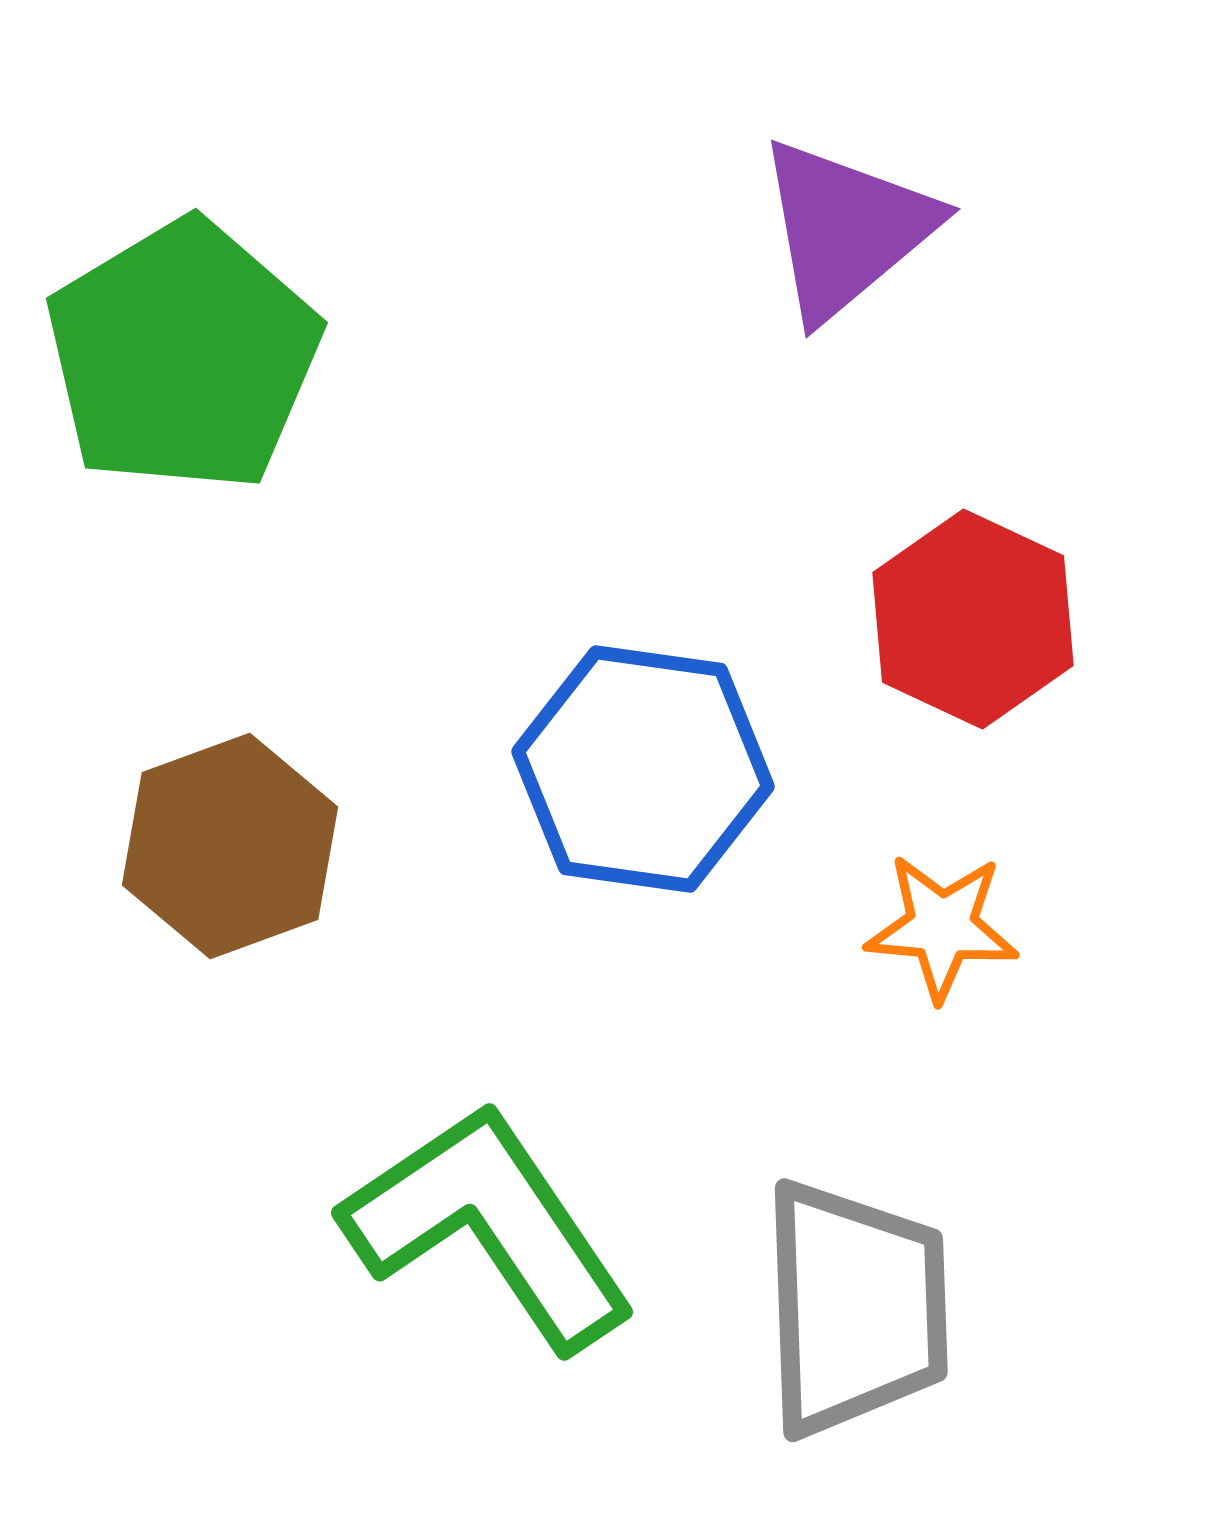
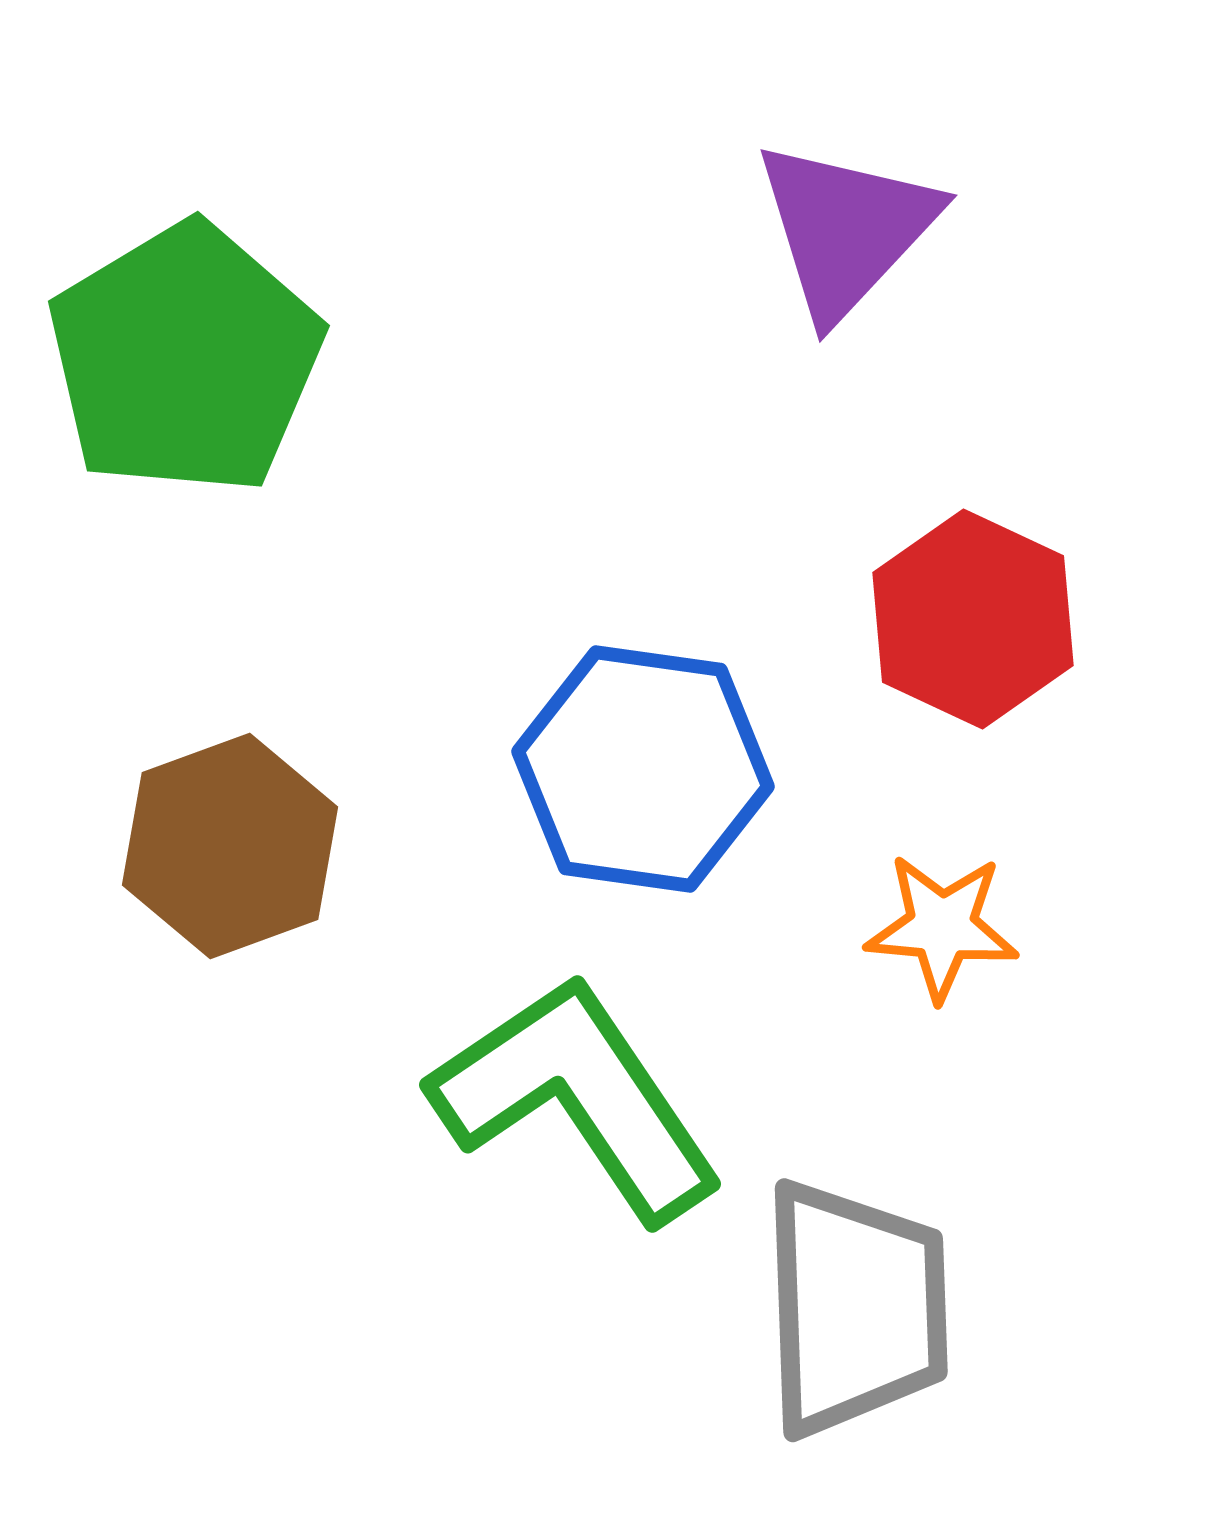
purple triangle: rotated 7 degrees counterclockwise
green pentagon: moved 2 px right, 3 px down
green L-shape: moved 88 px right, 128 px up
